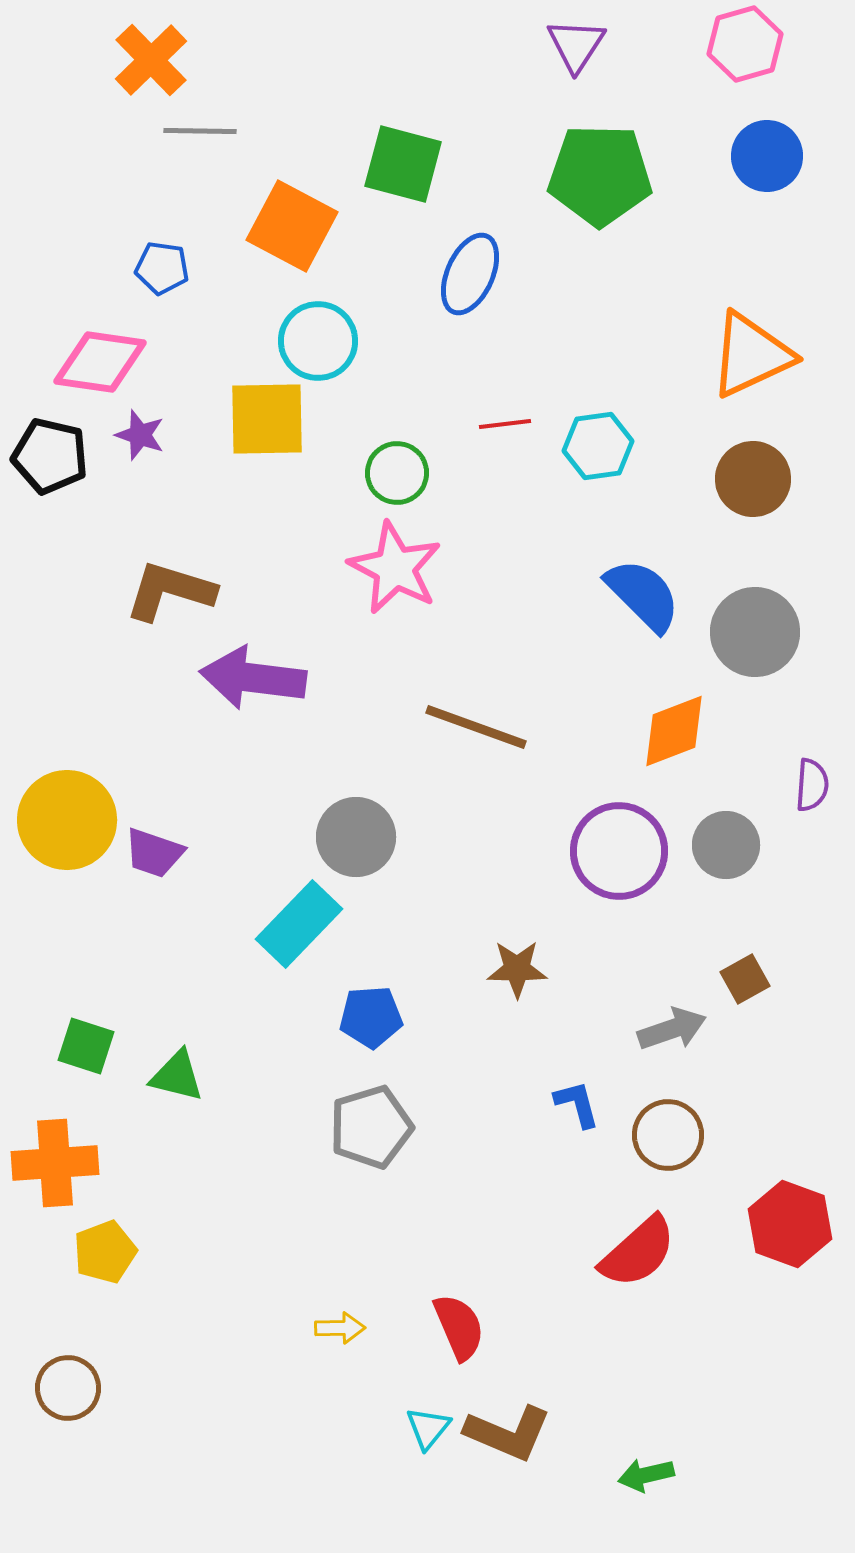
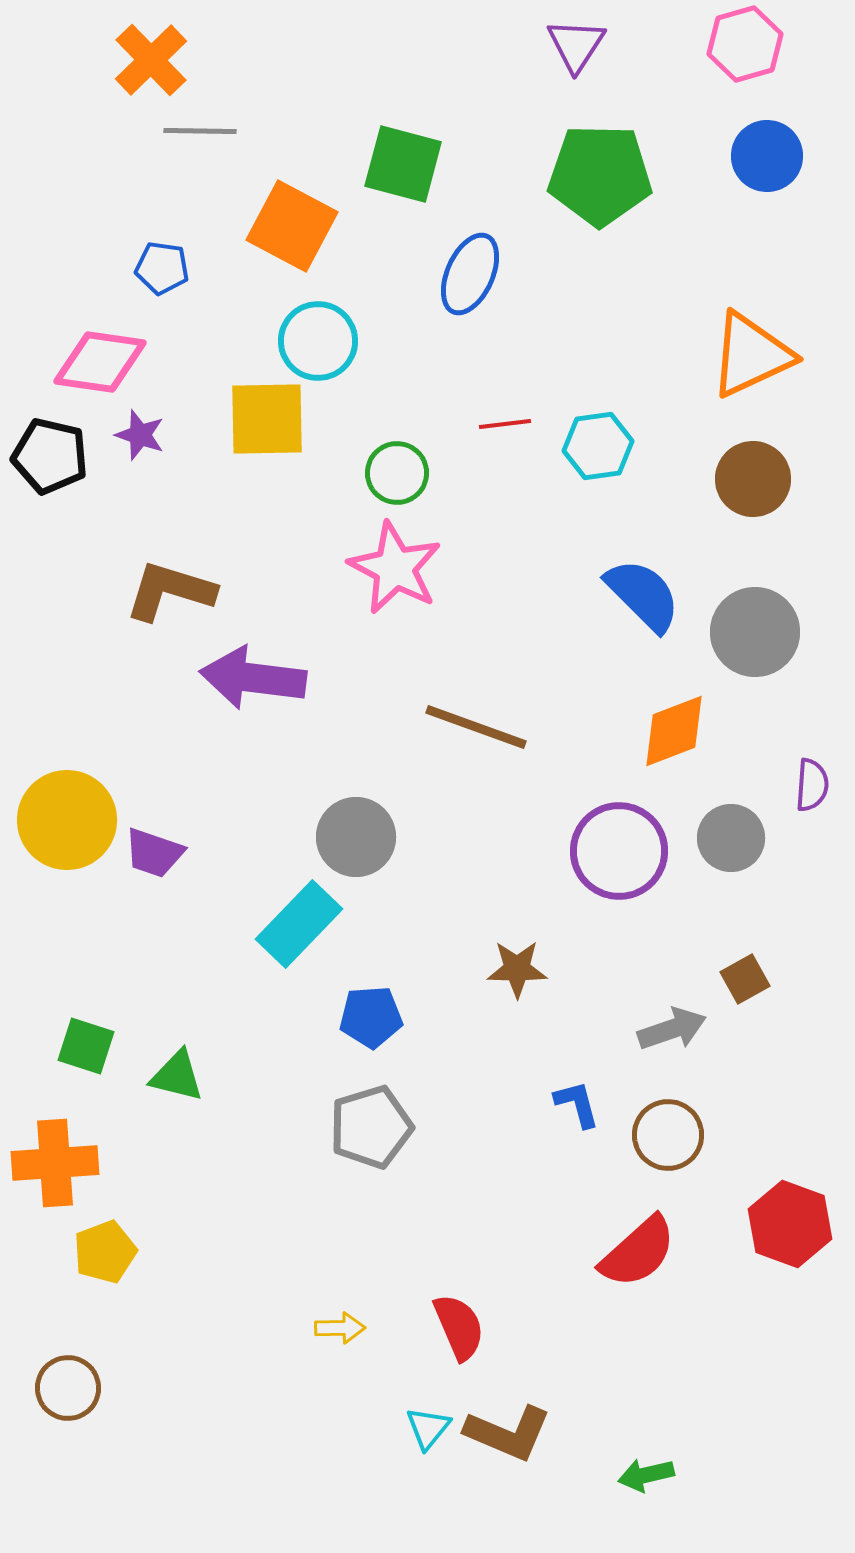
gray circle at (726, 845): moved 5 px right, 7 px up
